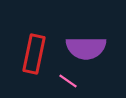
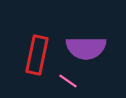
red rectangle: moved 3 px right, 1 px down
